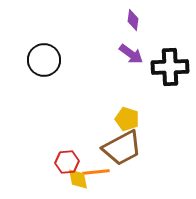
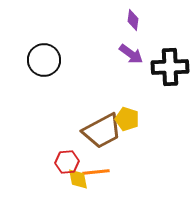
brown trapezoid: moved 20 px left, 17 px up
